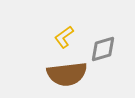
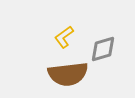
brown semicircle: moved 1 px right
